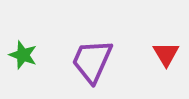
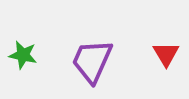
green star: rotated 8 degrees counterclockwise
